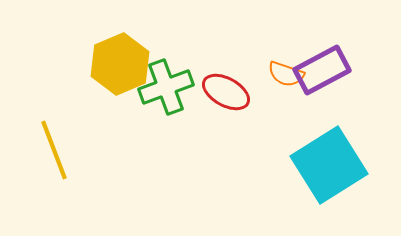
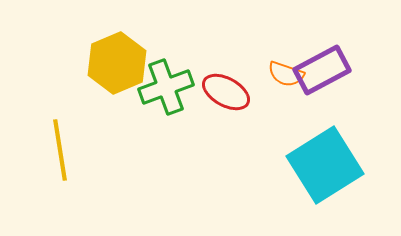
yellow hexagon: moved 3 px left, 1 px up
yellow line: moved 6 px right; rotated 12 degrees clockwise
cyan square: moved 4 px left
